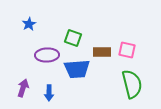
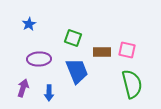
purple ellipse: moved 8 px left, 4 px down
blue trapezoid: moved 2 px down; rotated 108 degrees counterclockwise
